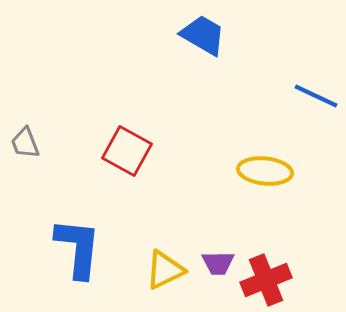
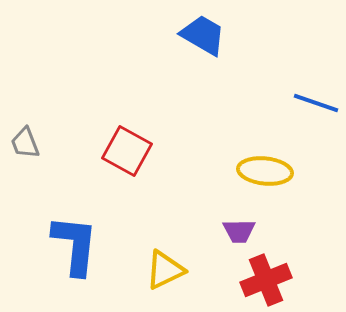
blue line: moved 7 px down; rotated 6 degrees counterclockwise
blue L-shape: moved 3 px left, 3 px up
purple trapezoid: moved 21 px right, 32 px up
